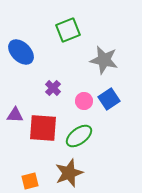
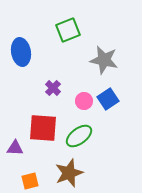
blue ellipse: rotated 36 degrees clockwise
blue square: moved 1 px left
purple triangle: moved 33 px down
